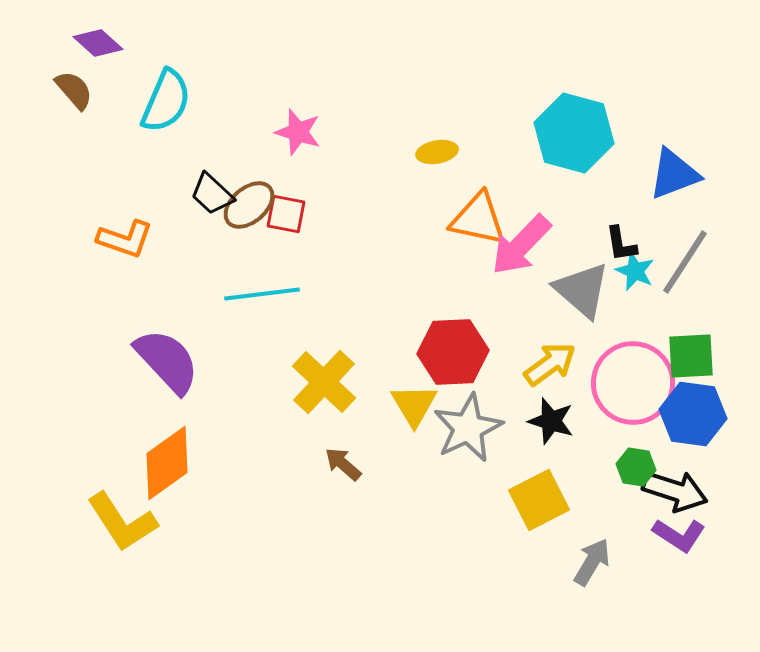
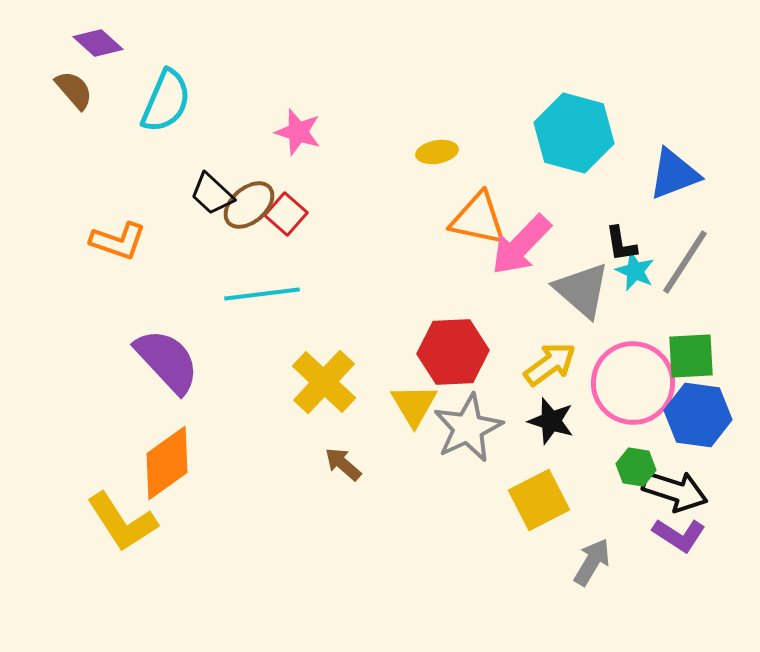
red square: rotated 30 degrees clockwise
orange L-shape: moved 7 px left, 2 px down
blue hexagon: moved 5 px right, 1 px down
